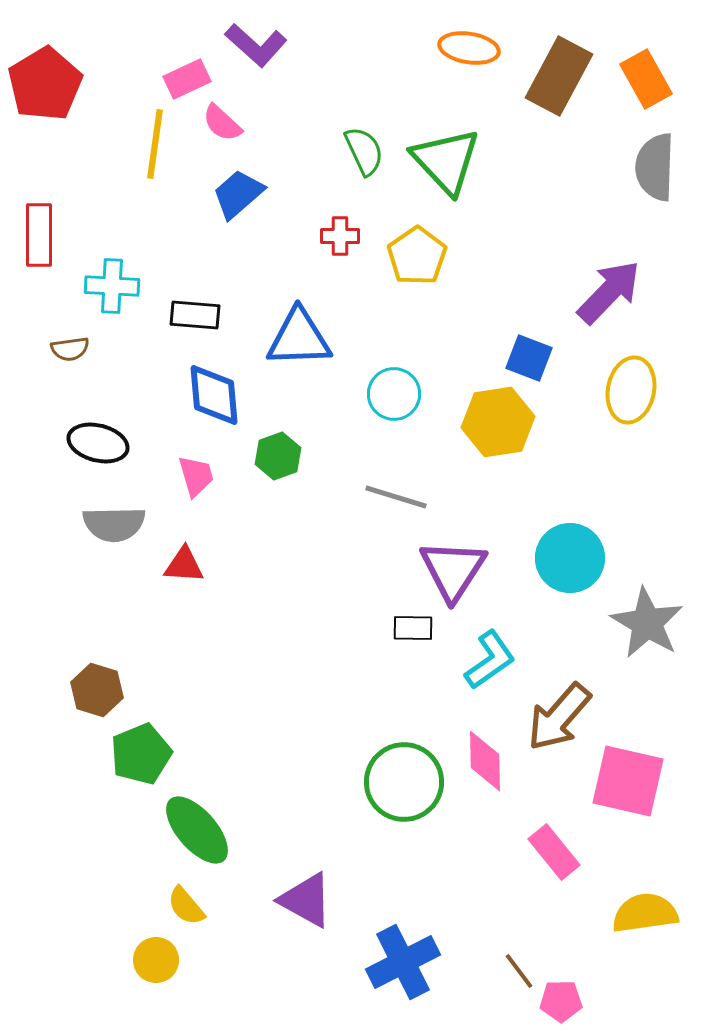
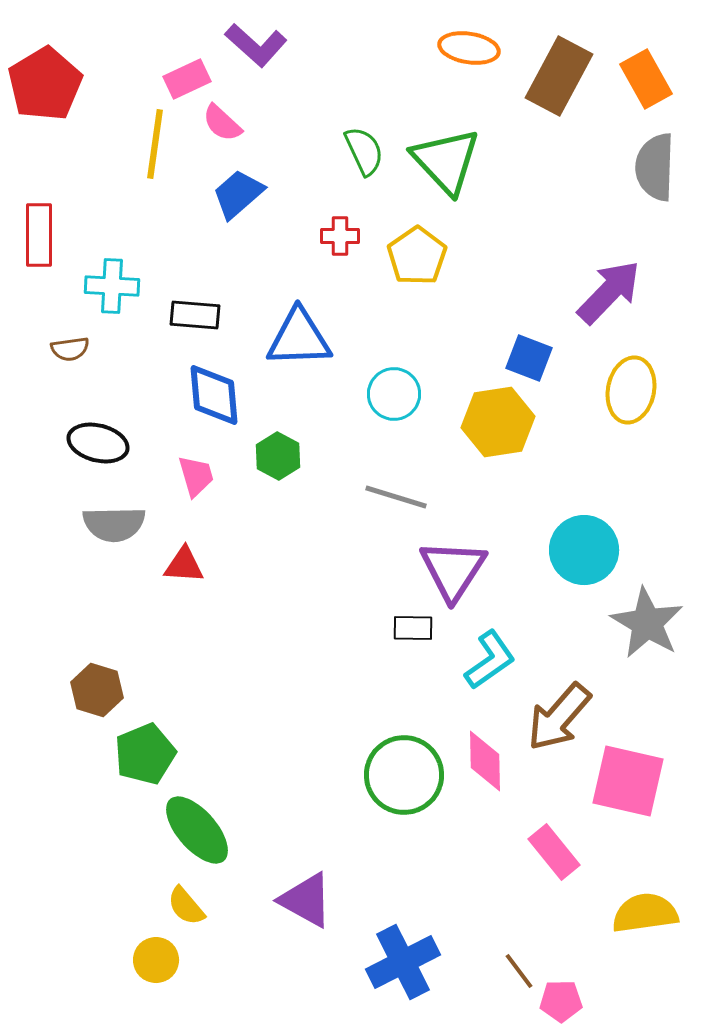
green hexagon at (278, 456): rotated 12 degrees counterclockwise
cyan circle at (570, 558): moved 14 px right, 8 px up
green pentagon at (141, 754): moved 4 px right
green circle at (404, 782): moved 7 px up
